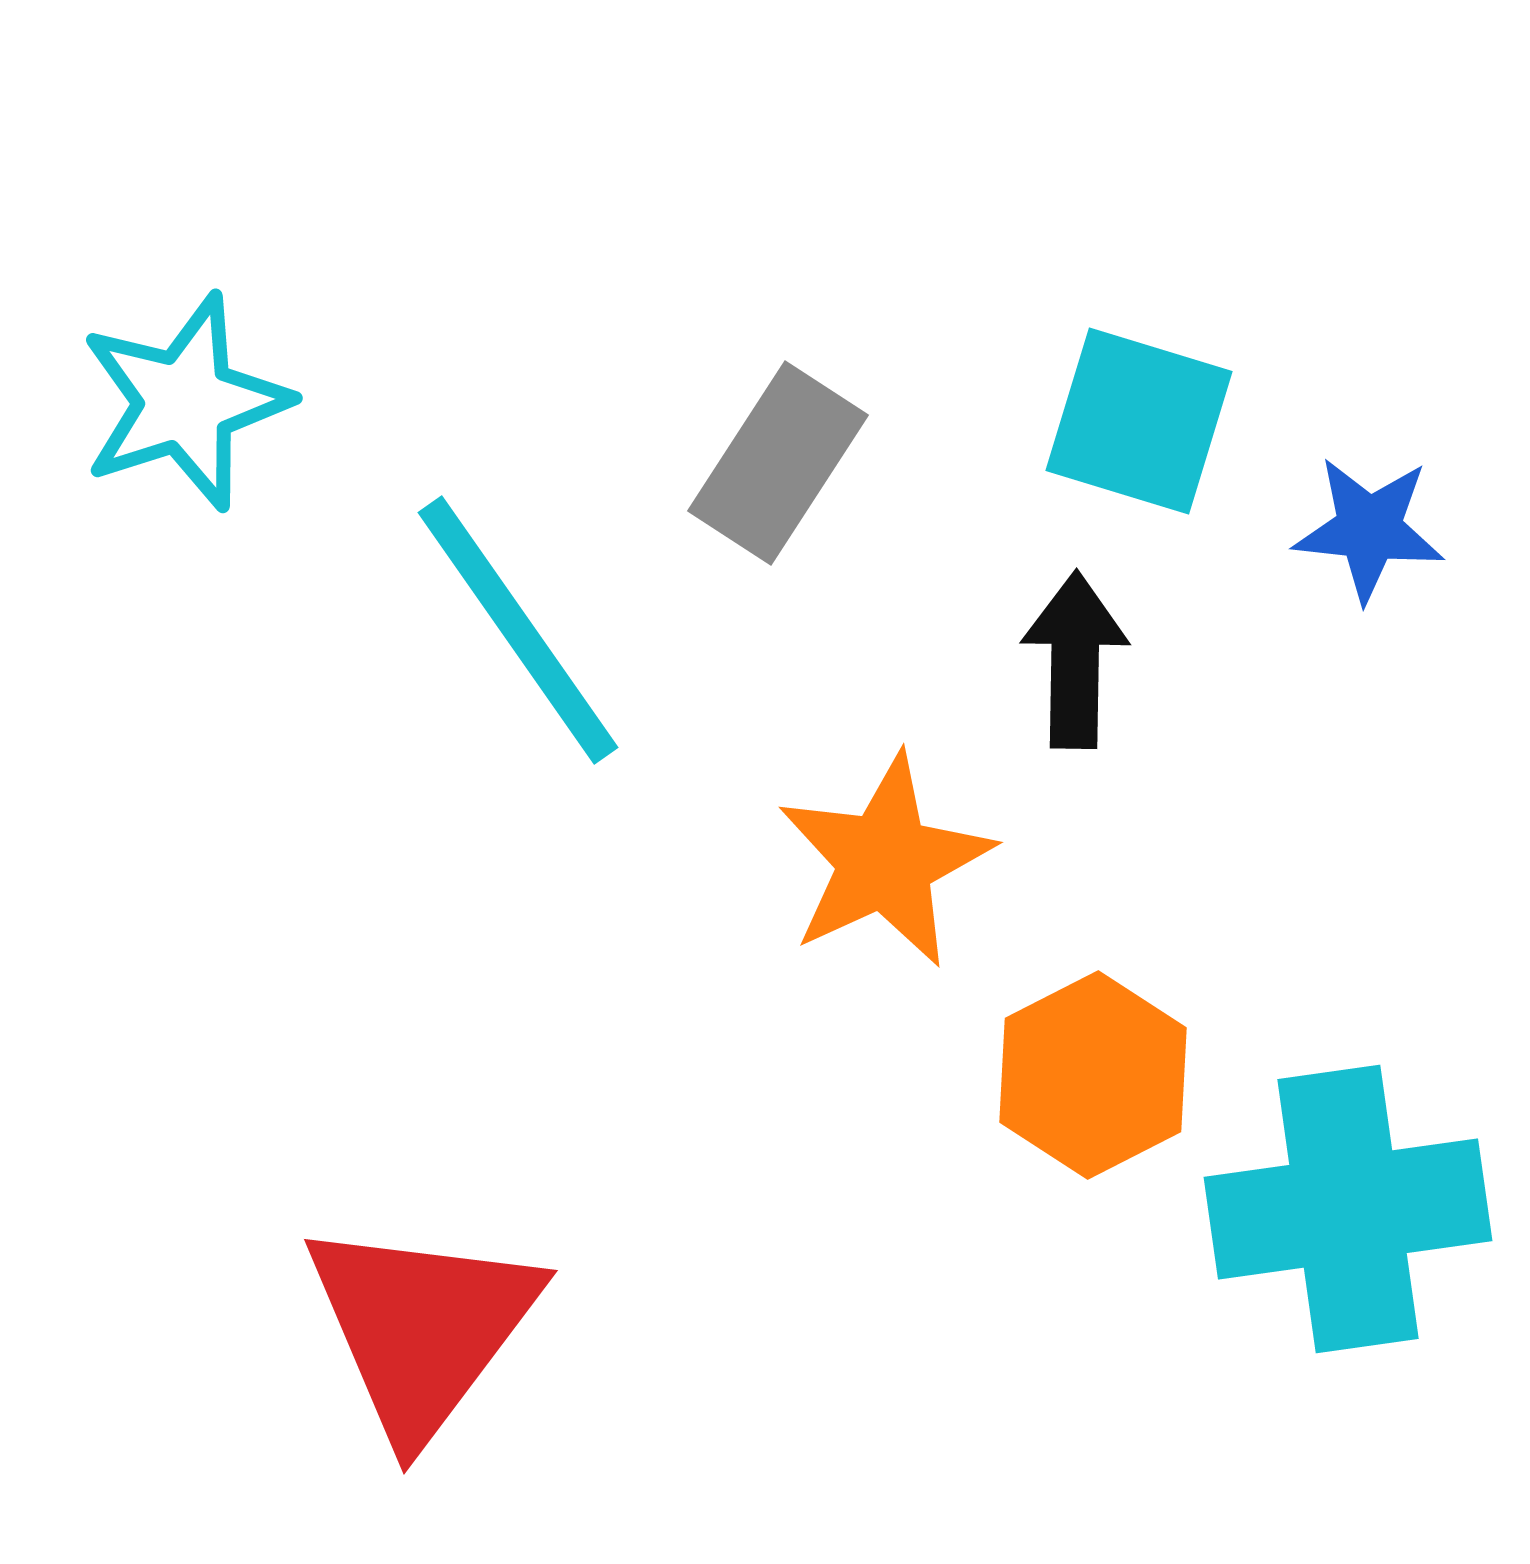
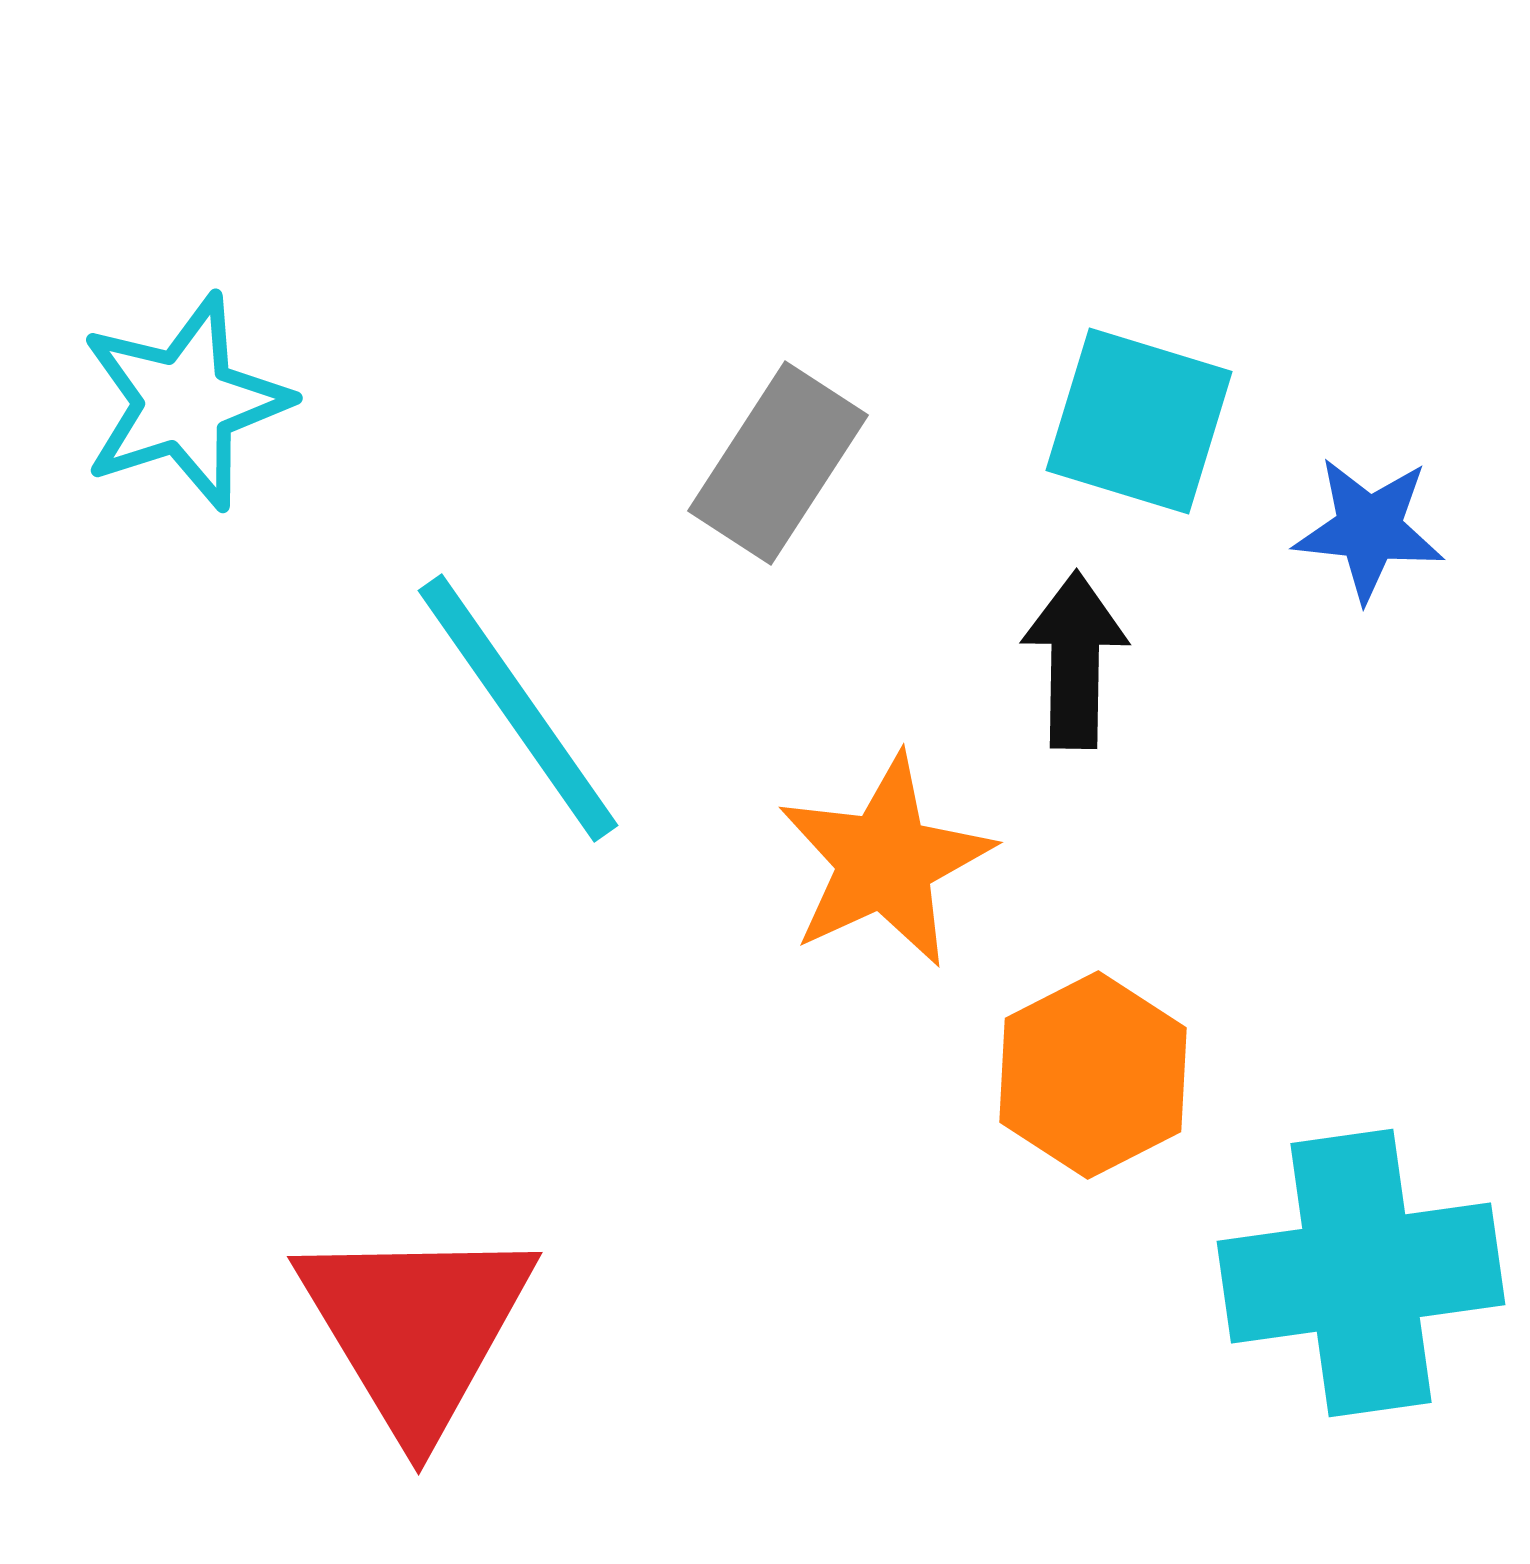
cyan line: moved 78 px down
cyan cross: moved 13 px right, 64 px down
red triangle: moved 6 px left; rotated 8 degrees counterclockwise
